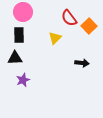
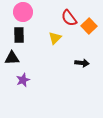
black triangle: moved 3 px left
